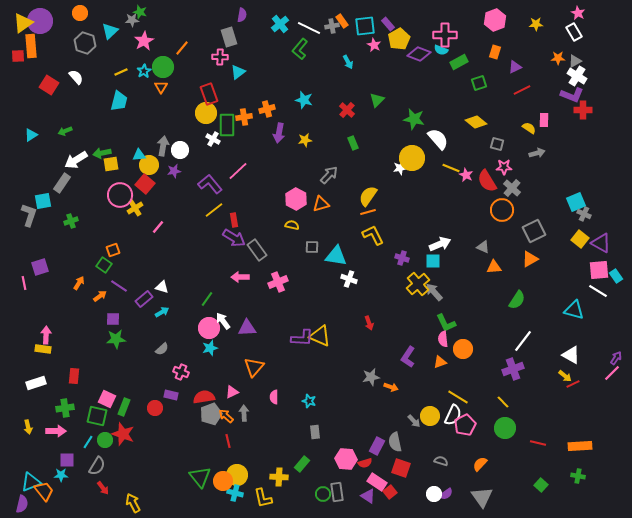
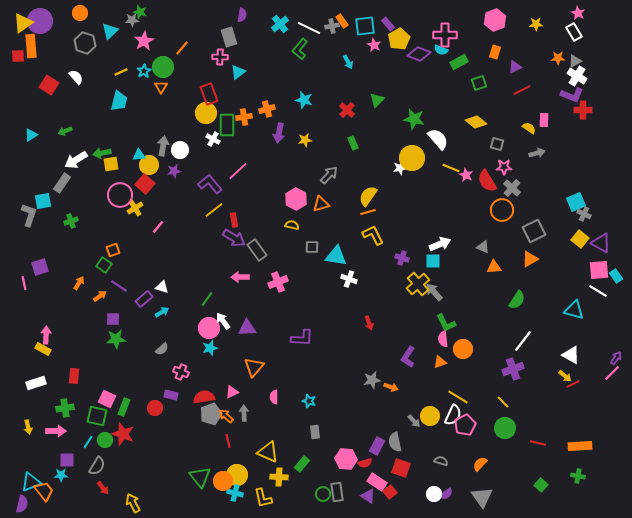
yellow triangle at (320, 336): moved 52 px left, 116 px down
yellow rectangle at (43, 349): rotated 21 degrees clockwise
gray star at (371, 377): moved 1 px right, 3 px down
